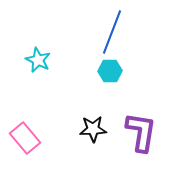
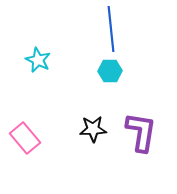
blue line: moved 1 px left, 3 px up; rotated 27 degrees counterclockwise
